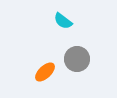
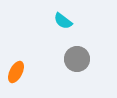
orange ellipse: moved 29 px left; rotated 20 degrees counterclockwise
